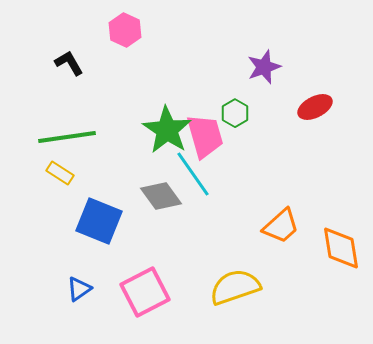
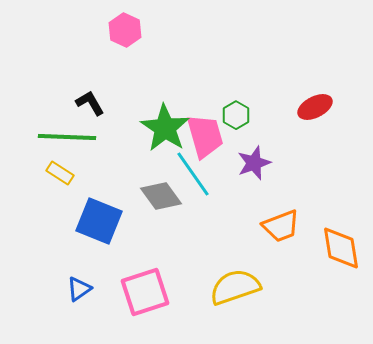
black L-shape: moved 21 px right, 40 px down
purple star: moved 10 px left, 96 px down
green hexagon: moved 1 px right, 2 px down
green star: moved 2 px left, 2 px up
green line: rotated 10 degrees clockwise
orange trapezoid: rotated 21 degrees clockwise
pink square: rotated 9 degrees clockwise
